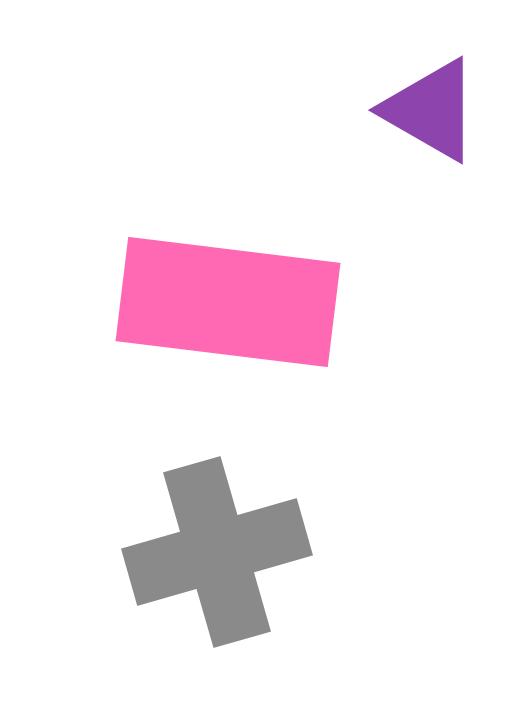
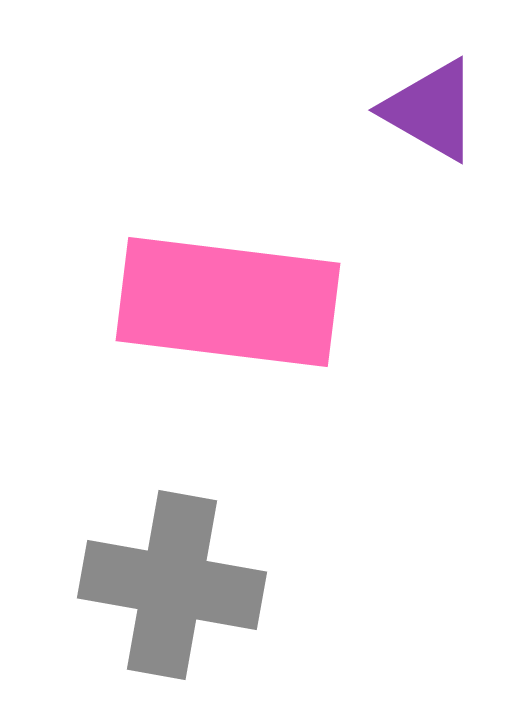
gray cross: moved 45 px left, 33 px down; rotated 26 degrees clockwise
